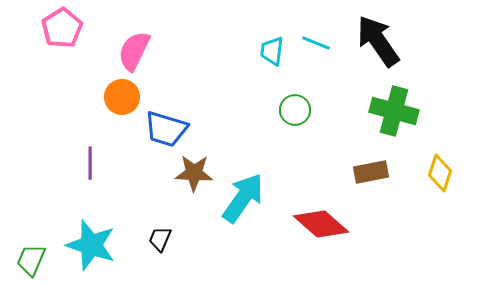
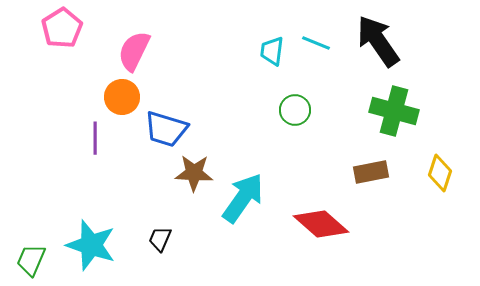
purple line: moved 5 px right, 25 px up
